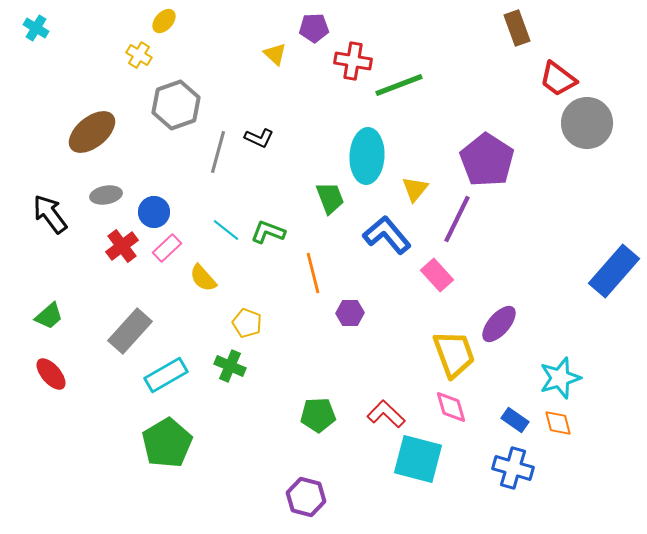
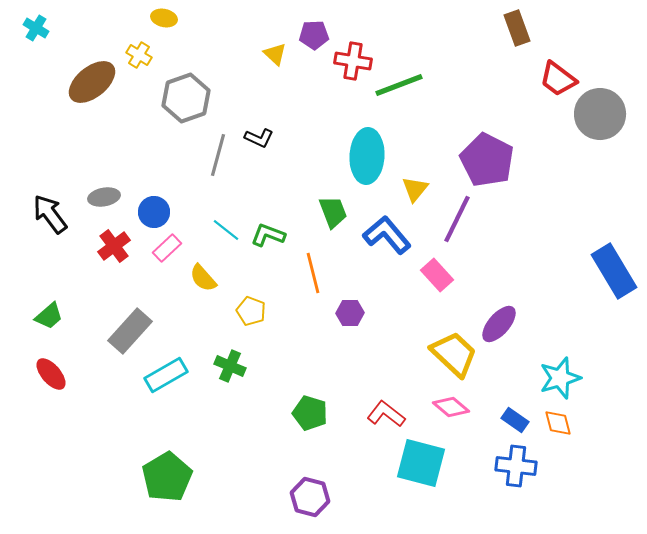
yellow ellipse at (164, 21): moved 3 px up; rotated 60 degrees clockwise
purple pentagon at (314, 28): moved 7 px down
gray hexagon at (176, 105): moved 10 px right, 7 px up
gray circle at (587, 123): moved 13 px right, 9 px up
brown ellipse at (92, 132): moved 50 px up
gray line at (218, 152): moved 3 px down
purple pentagon at (487, 160): rotated 6 degrees counterclockwise
gray ellipse at (106, 195): moved 2 px left, 2 px down
green trapezoid at (330, 198): moved 3 px right, 14 px down
green L-shape at (268, 232): moved 3 px down
red cross at (122, 246): moved 8 px left
blue rectangle at (614, 271): rotated 72 degrees counterclockwise
yellow pentagon at (247, 323): moved 4 px right, 12 px up
yellow trapezoid at (454, 354): rotated 27 degrees counterclockwise
pink diamond at (451, 407): rotated 33 degrees counterclockwise
red L-shape at (386, 414): rotated 6 degrees counterclockwise
green pentagon at (318, 415): moved 8 px left, 2 px up; rotated 20 degrees clockwise
green pentagon at (167, 443): moved 34 px down
cyan square at (418, 459): moved 3 px right, 4 px down
blue cross at (513, 468): moved 3 px right, 2 px up; rotated 9 degrees counterclockwise
purple hexagon at (306, 497): moved 4 px right
